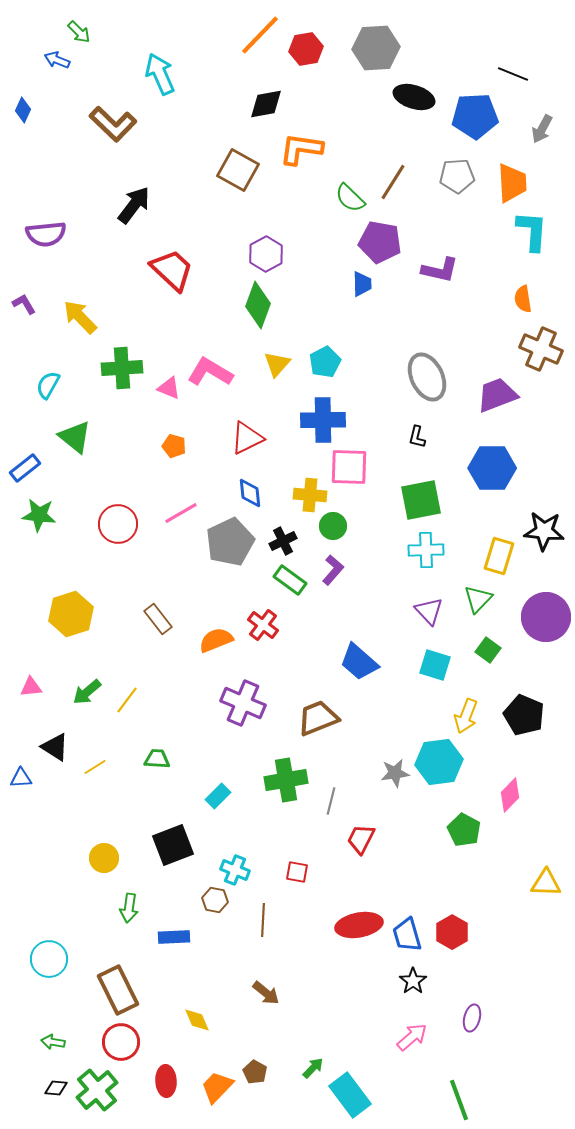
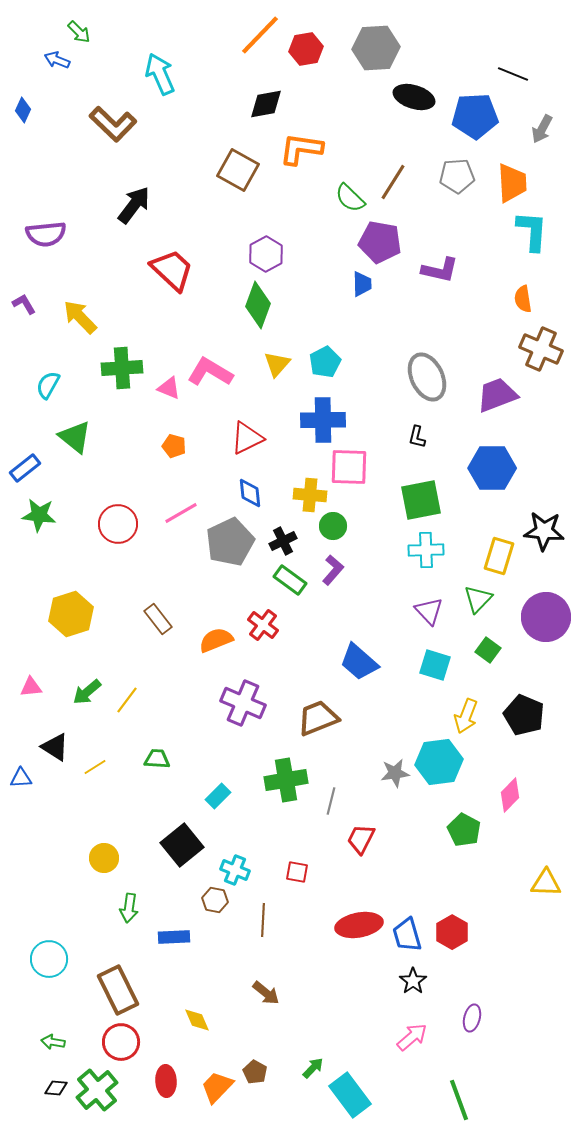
black square at (173, 845): moved 9 px right; rotated 18 degrees counterclockwise
